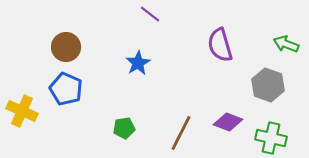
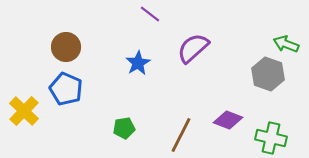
purple semicircle: moved 27 px left, 3 px down; rotated 64 degrees clockwise
gray hexagon: moved 11 px up
yellow cross: moved 2 px right; rotated 20 degrees clockwise
purple diamond: moved 2 px up
brown line: moved 2 px down
